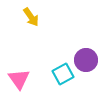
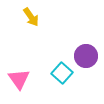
purple circle: moved 4 px up
cyan square: moved 1 px left, 1 px up; rotated 20 degrees counterclockwise
